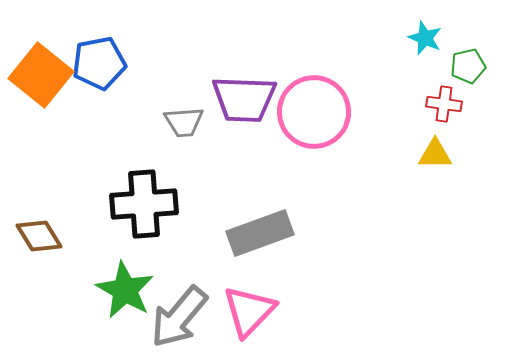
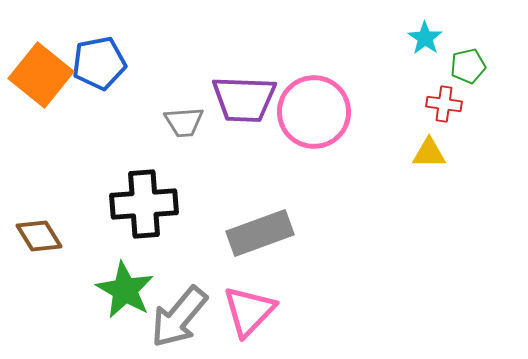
cyan star: rotated 12 degrees clockwise
yellow triangle: moved 6 px left, 1 px up
